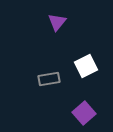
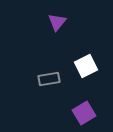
purple square: rotated 10 degrees clockwise
